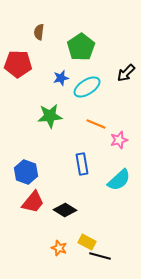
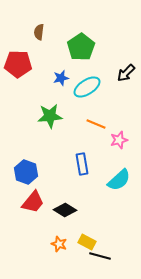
orange star: moved 4 px up
